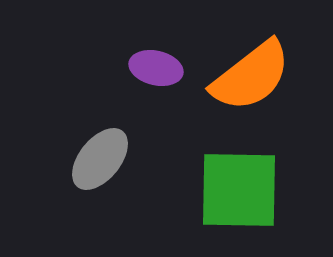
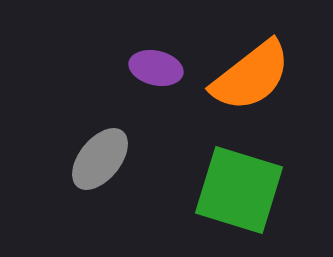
green square: rotated 16 degrees clockwise
